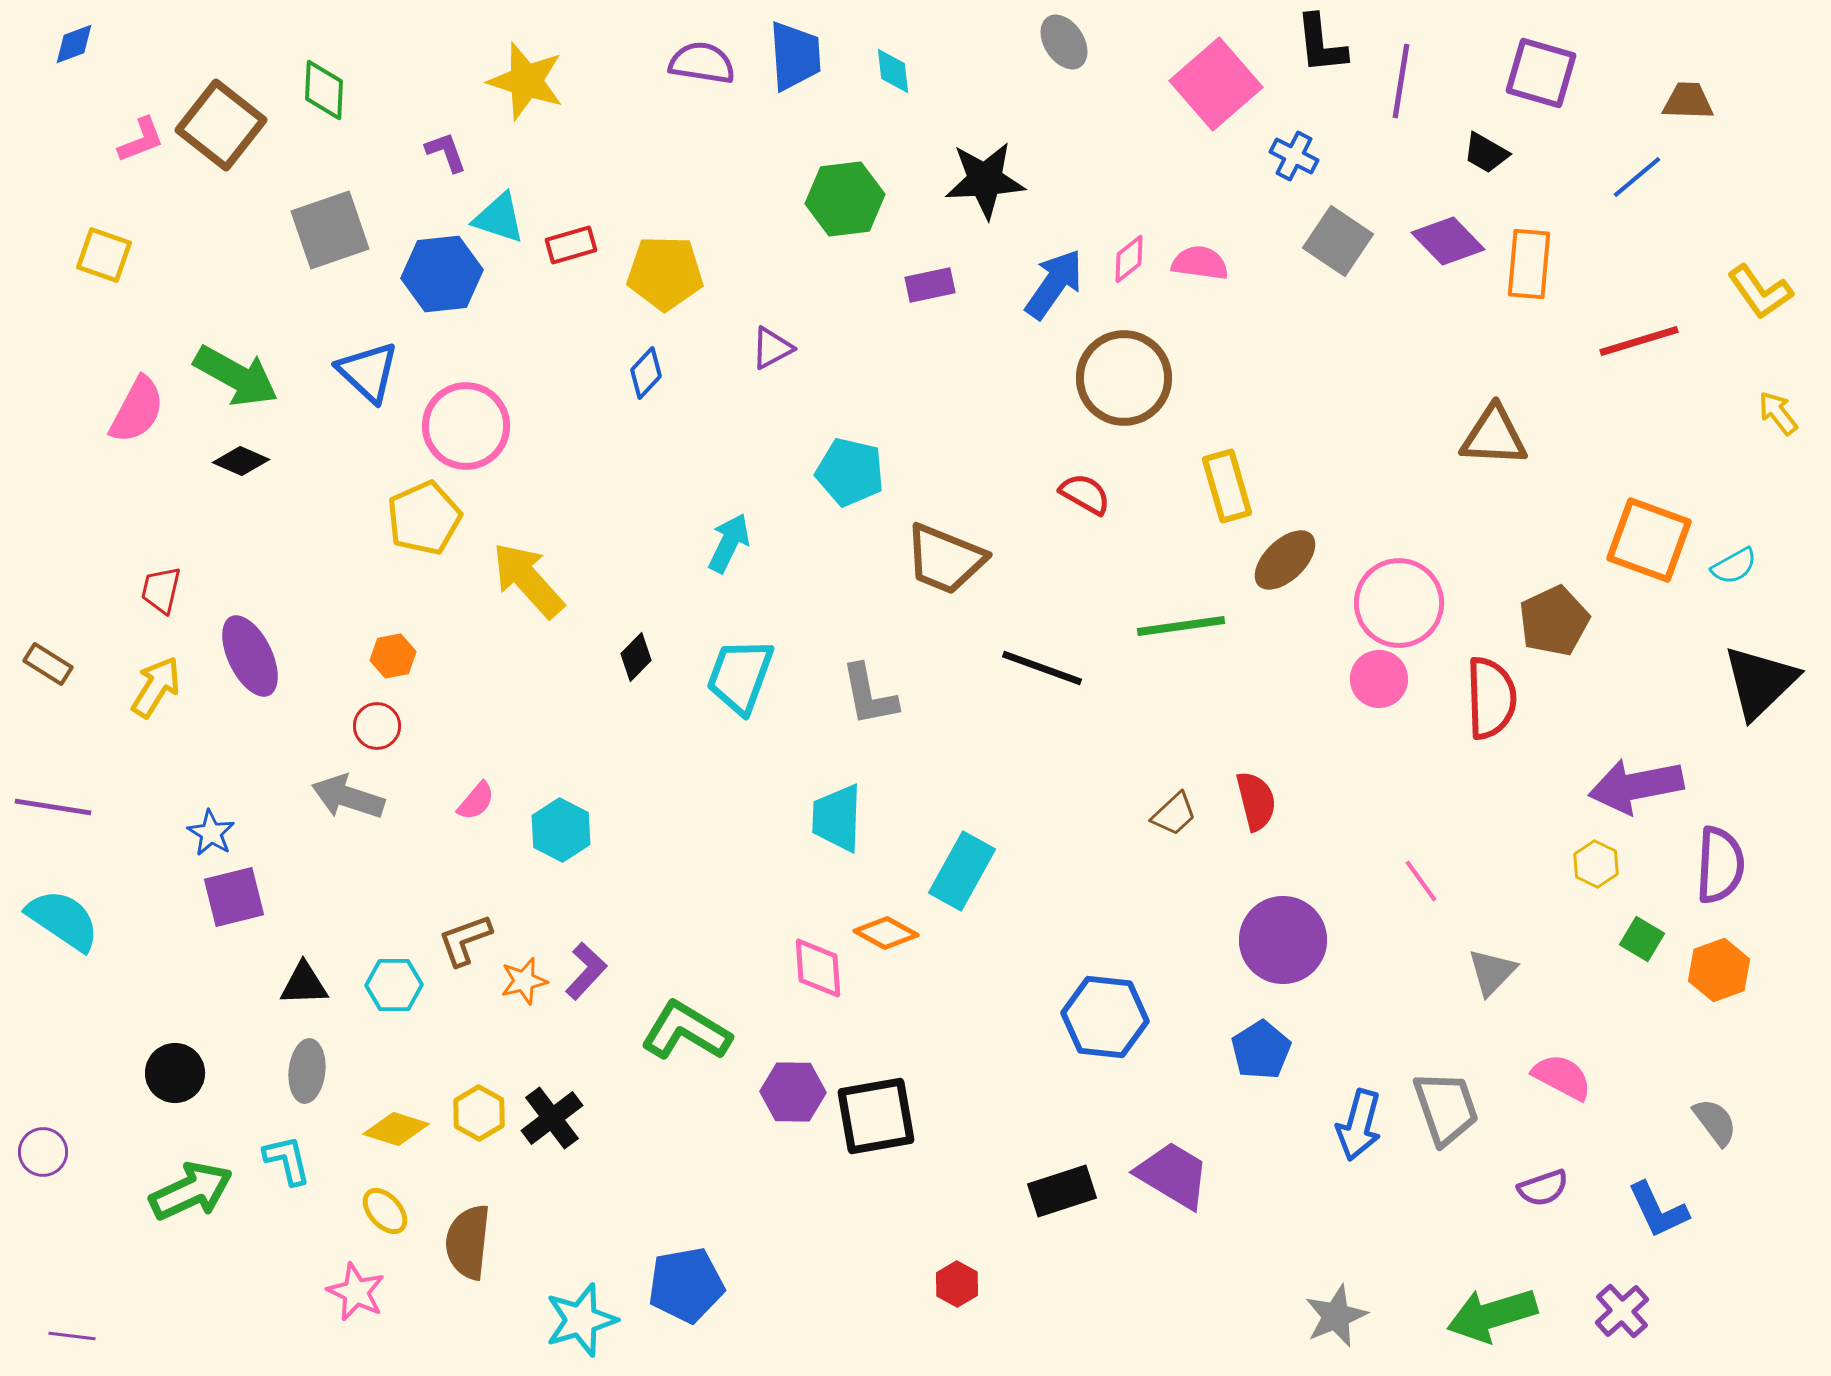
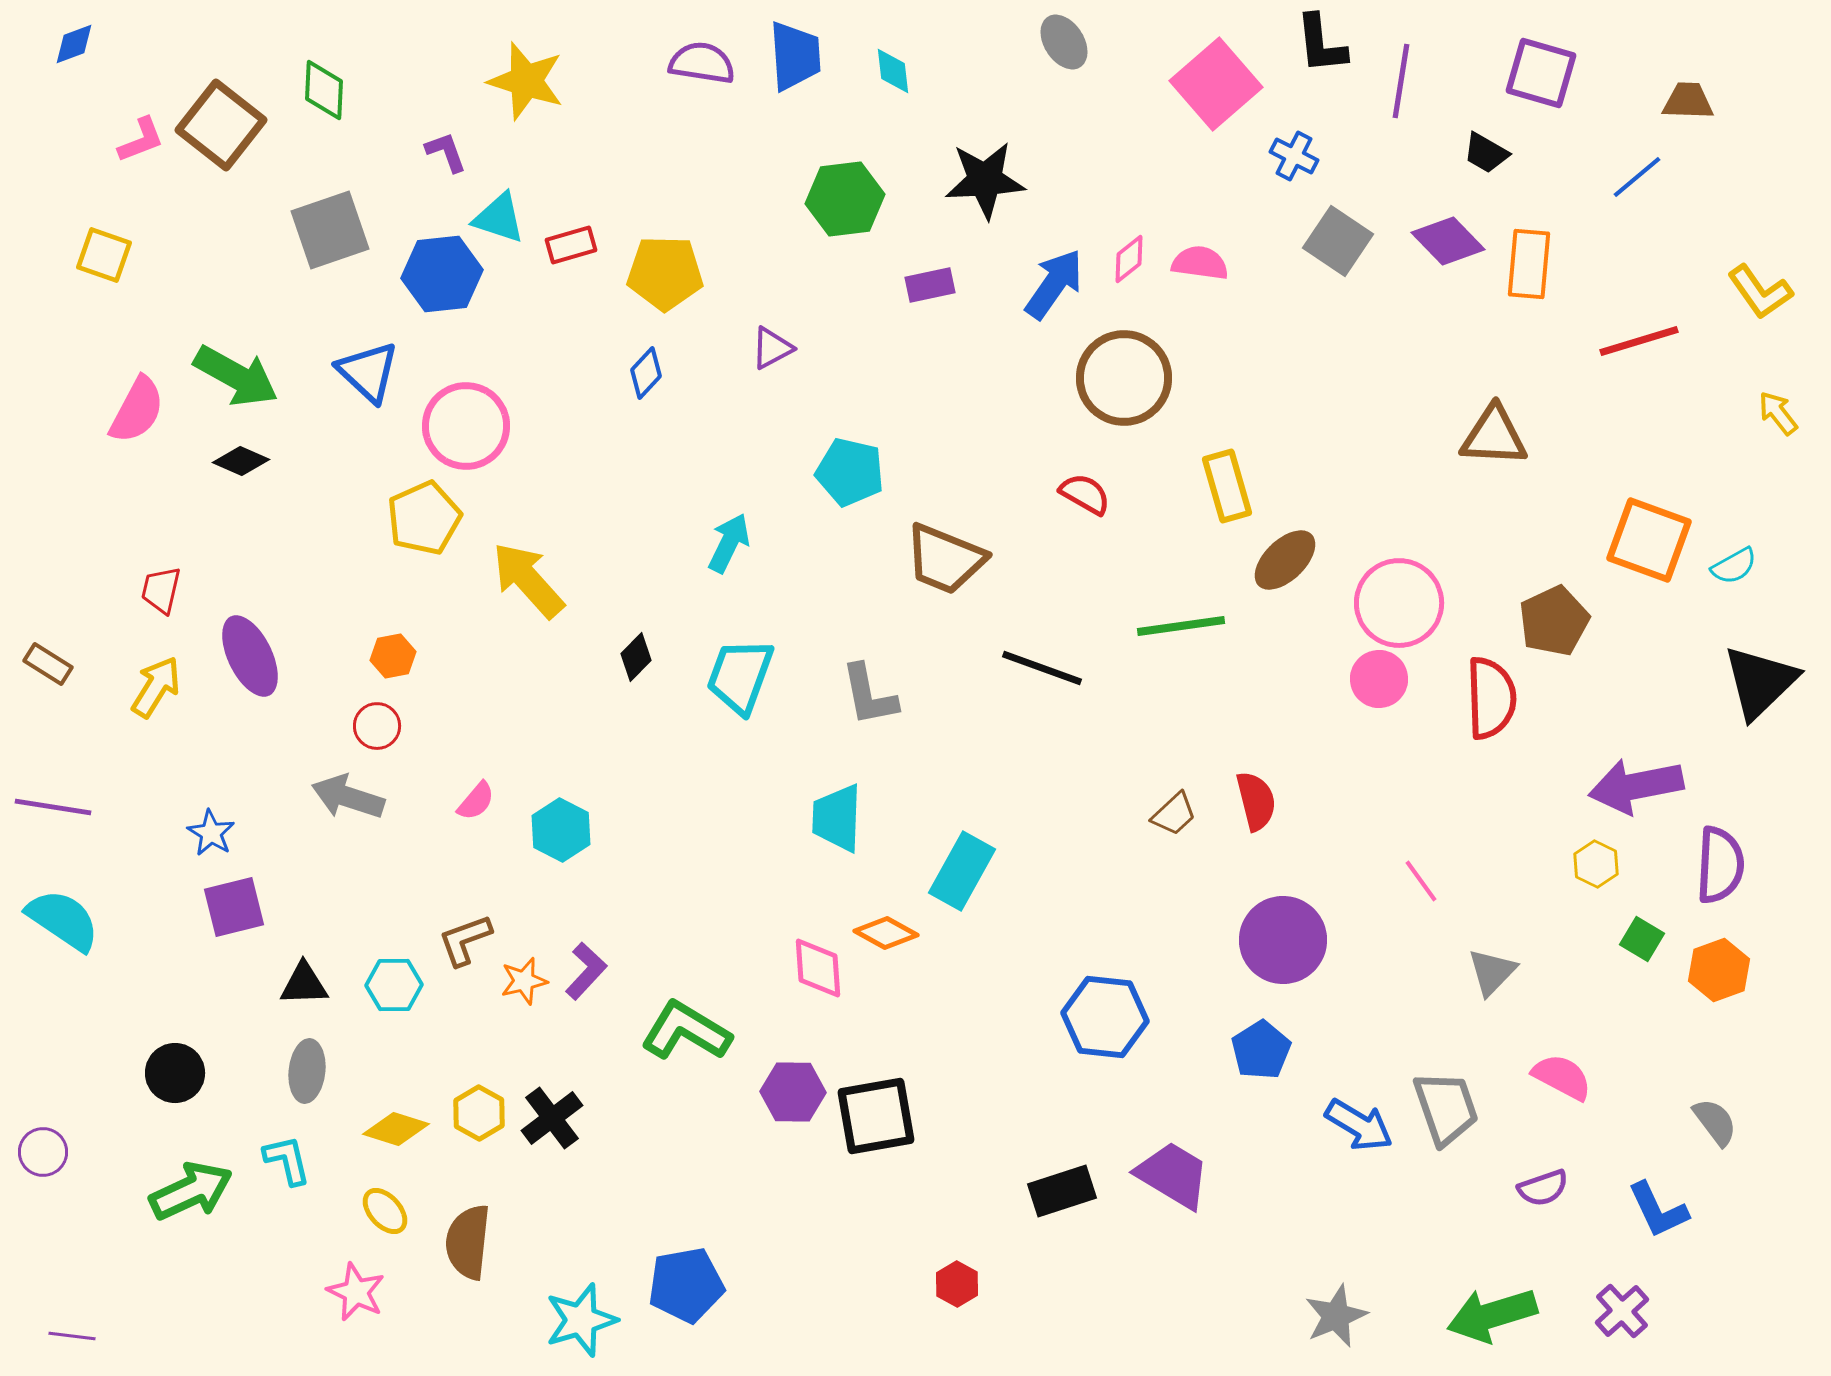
purple square at (234, 897): moved 10 px down
blue arrow at (1359, 1125): rotated 74 degrees counterclockwise
